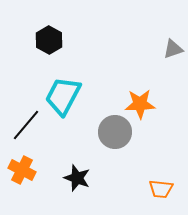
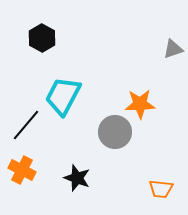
black hexagon: moved 7 px left, 2 px up
